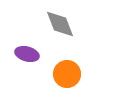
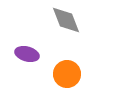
gray diamond: moved 6 px right, 4 px up
